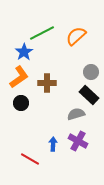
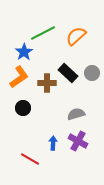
green line: moved 1 px right
gray circle: moved 1 px right, 1 px down
black rectangle: moved 21 px left, 22 px up
black circle: moved 2 px right, 5 px down
blue arrow: moved 1 px up
